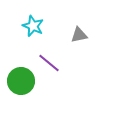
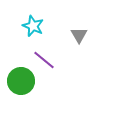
gray triangle: rotated 48 degrees counterclockwise
purple line: moved 5 px left, 3 px up
